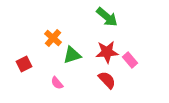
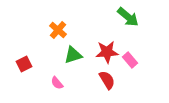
green arrow: moved 21 px right
orange cross: moved 5 px right, 8 px up
green triangle: moved 1 px right
red semicircle: rotated 12 degrees clockwise
